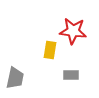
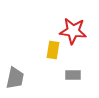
yellow rectangle: moved 3 px right
gray rectangle: moved 2 px right
